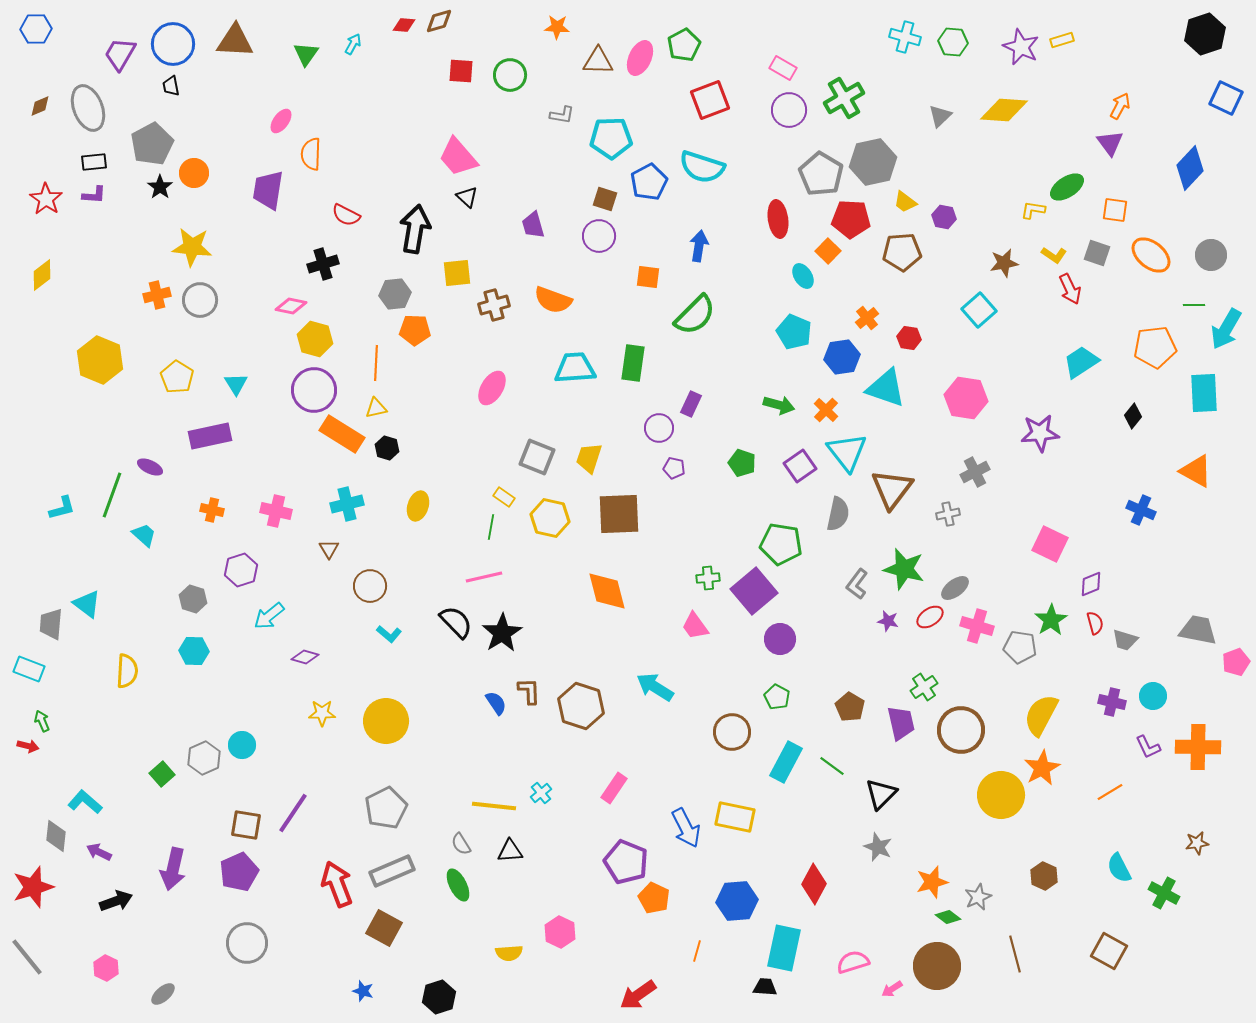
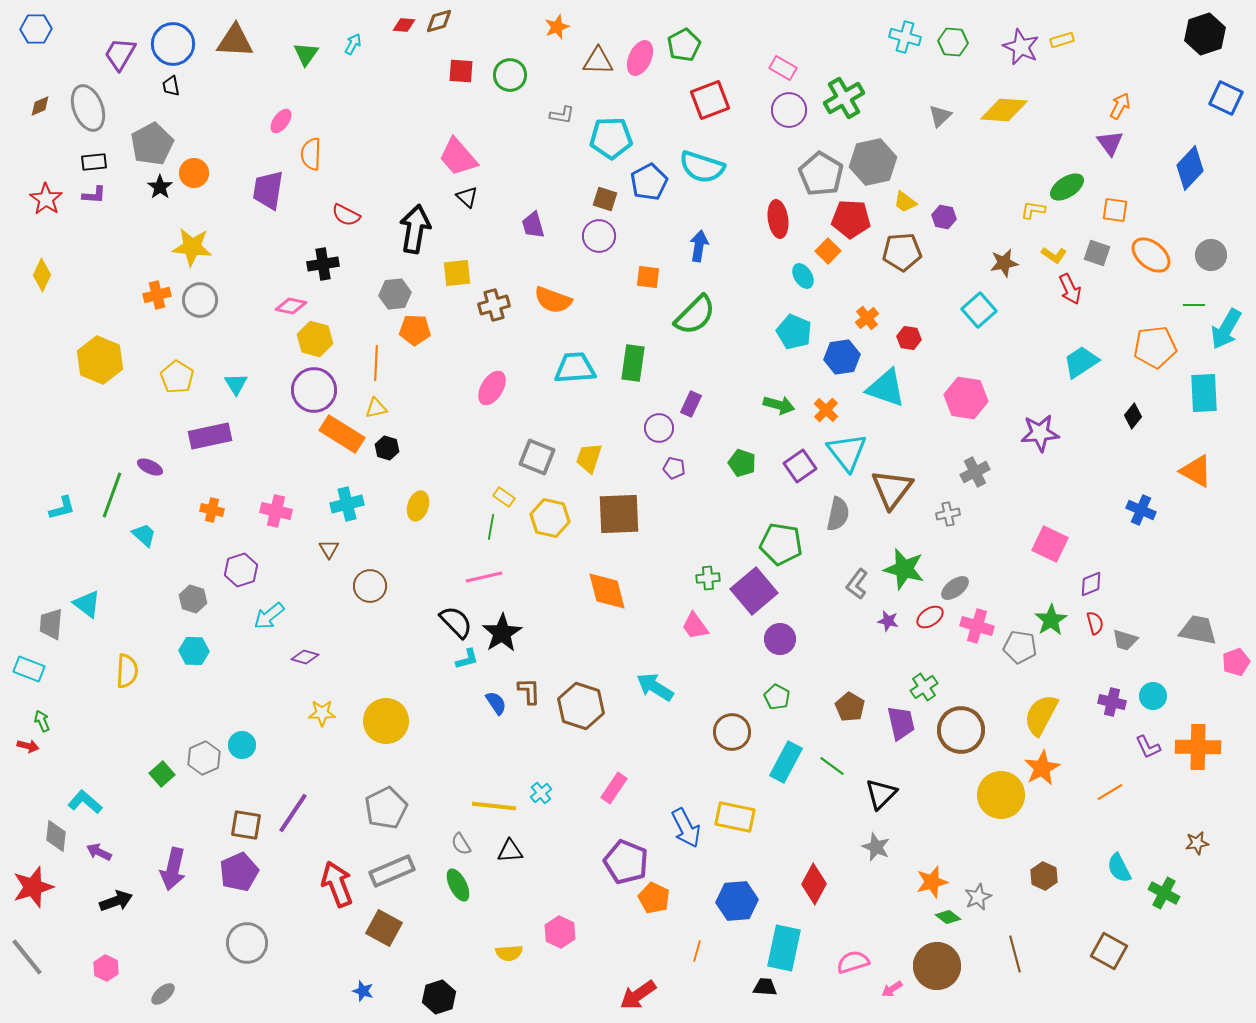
orange star at (557, 27): rotated 25 degrees counterclockwise
black cross at (323, 264): rotated 8 degrees clockwise
yellow diamond at (42, 275): rotated 28 degrees counterclockwise
cyan L-shape at (389, 634): moved 78 px right, 25 px down; rotated 55 degrees counterclockwise
gray star at (878, 847): moved 2 px left
